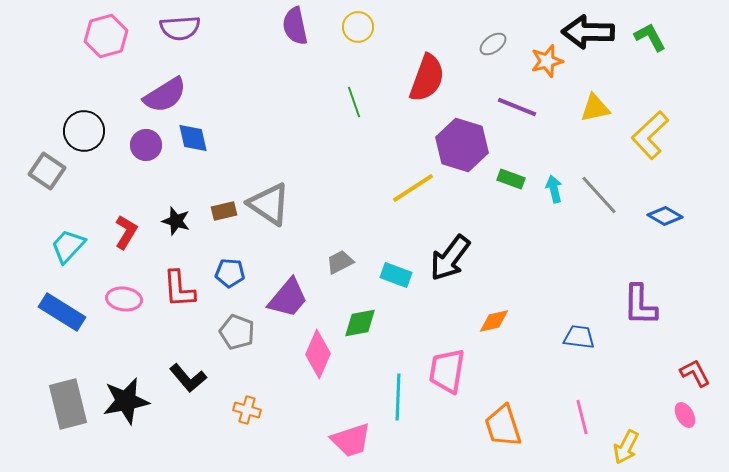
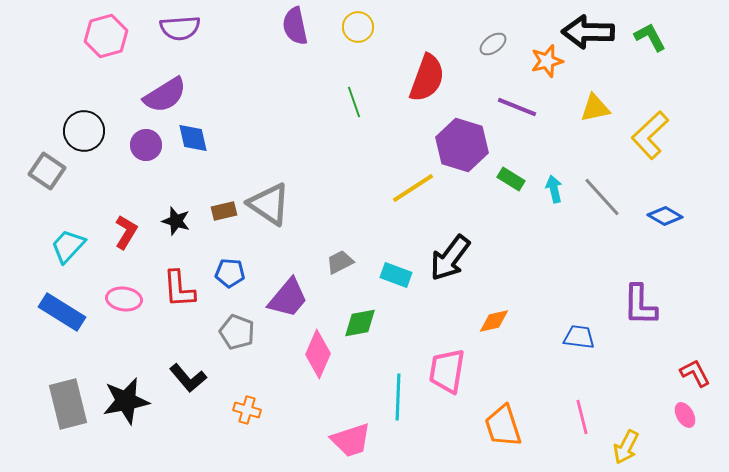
green rectangle at (511, 179): rotated 12 degrees clockwise
gray line at (599, 195): moved 3 px right, 2 px down
